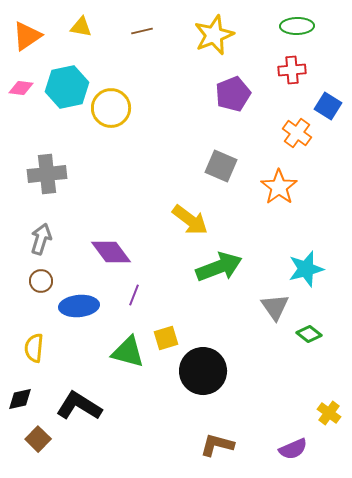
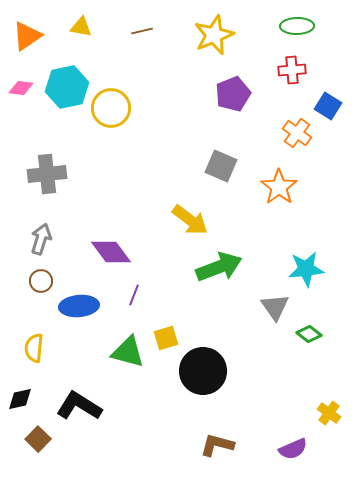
cyan star: rotated 9 degrees clockwise
